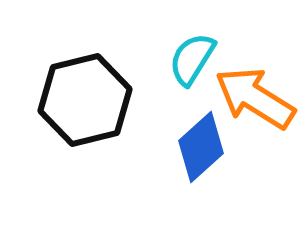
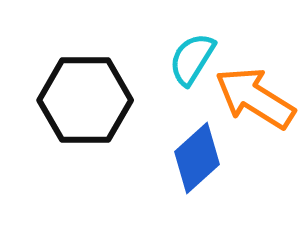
black hexagon: rotated 14 degrees clockwise
blue diamond: moved 4 px left, 11 px down
